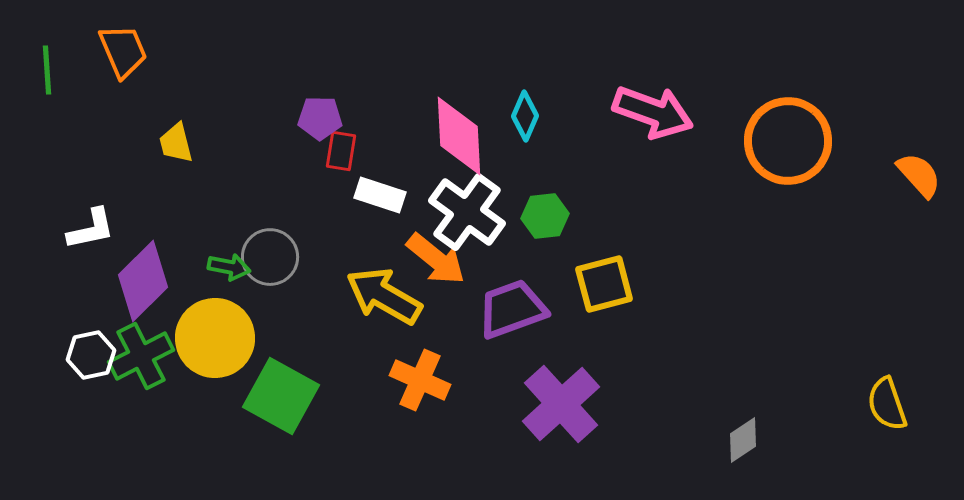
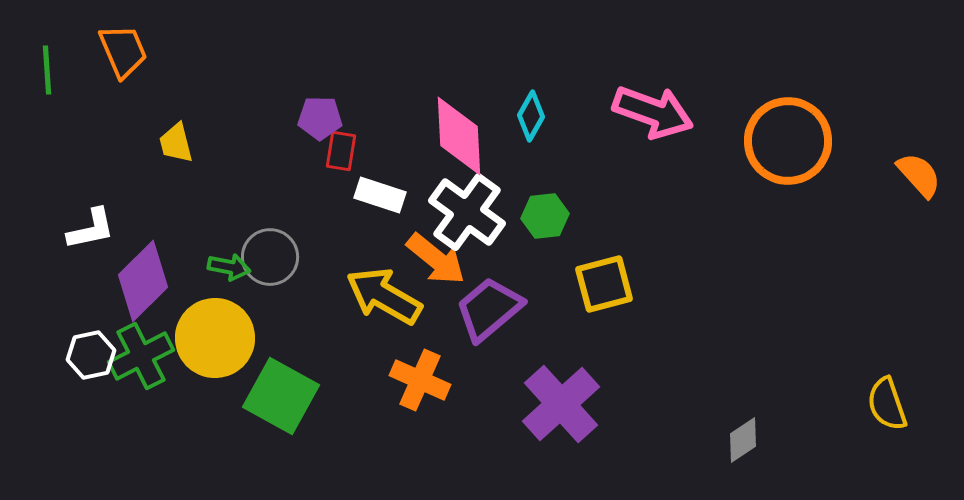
cyan diamond: moved 6 px right; rotated 6 degrees clockwise
purple trapezoid: moved 23 px left; rotated 20 degrees counterclockwise
